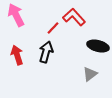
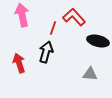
pink arrow: moved 6 px right; rotated 15 degrees clockwise
red line: rotated 24 degrees counterclockwise
black ellipse: moved 5 px up
red arrow: moved 2 px right, 8 px down
gray triangle: rotated 42 degrees clockwise
